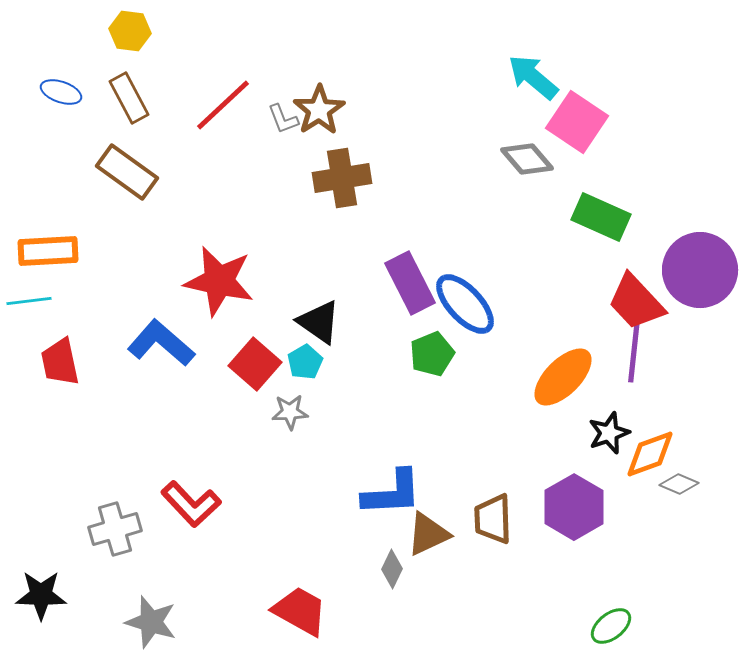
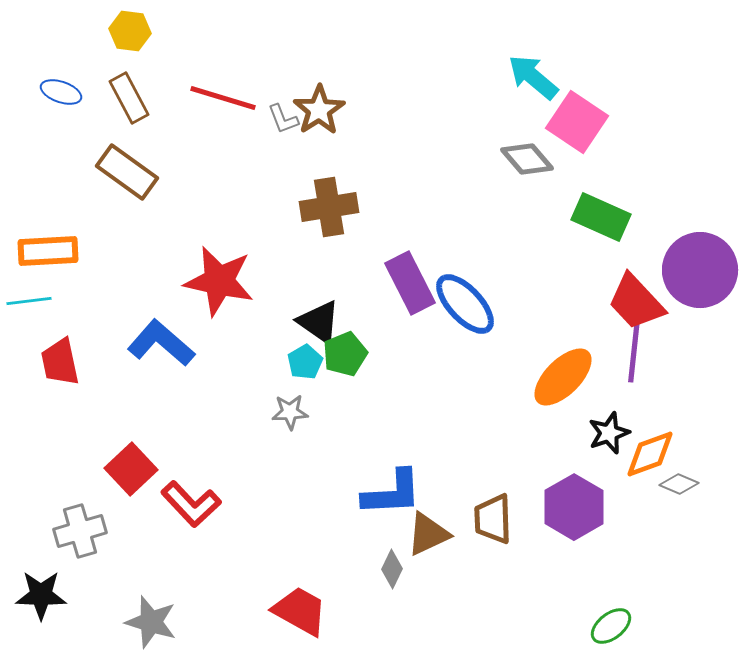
red line at (223, 105): moved 7 px up; rotated 60 degrees clockwise
brown cross at (342, 178): moved 13 px left, 29 px down
green pentagon at (432, 354): moved 87 px left
red square at (255, 364): moved 124 px left, 105 px down; rotated 6 degrees clockwise
gray cross at (115, 529): moved 35 px left, 2 px down
